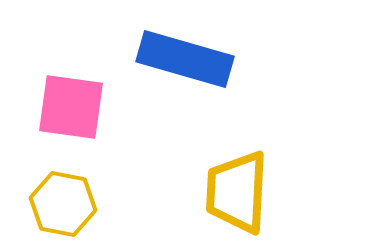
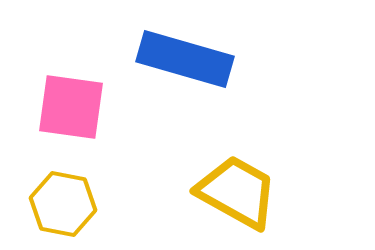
yellow trapezoid: rotated 116 degrees clockwise
